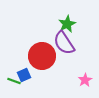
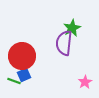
green star: moved 5 px right, 4 px down
purple semicircle: rotated 40 degrees clockwise
red circle: moved 20 px left
pink star: moved 2 px down
